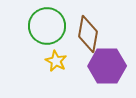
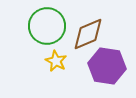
brown diamond: rotated 57 degrees clockwise
purple hexagon: rotated 9 degrees clockwise
